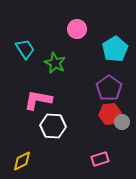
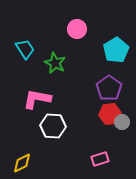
cyan pentagon: moved 1 px right, 1 px down
pink L-shape: moved 1 px left, 1 px up
yellow diamond: moved 2 px down
